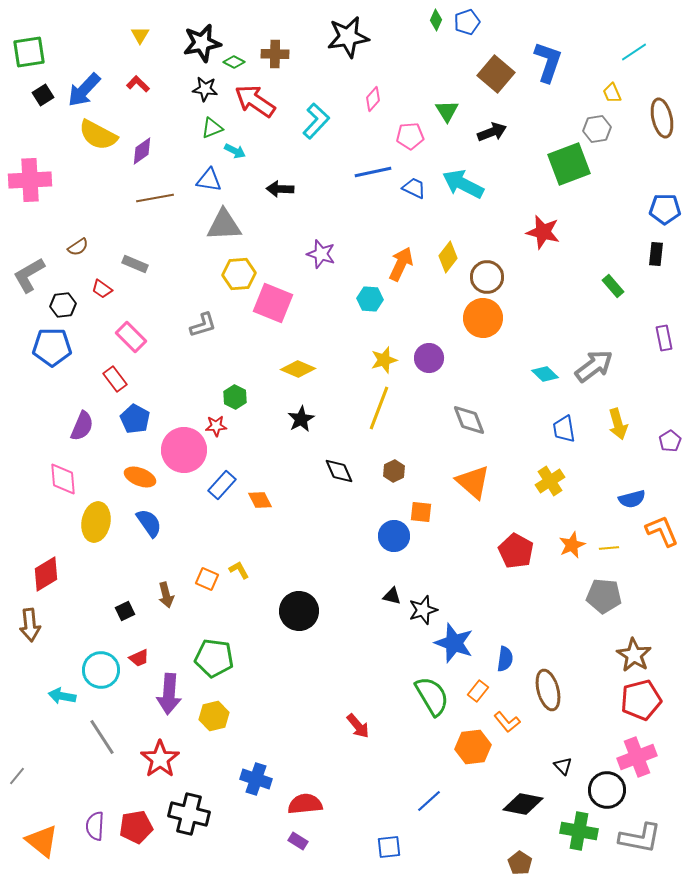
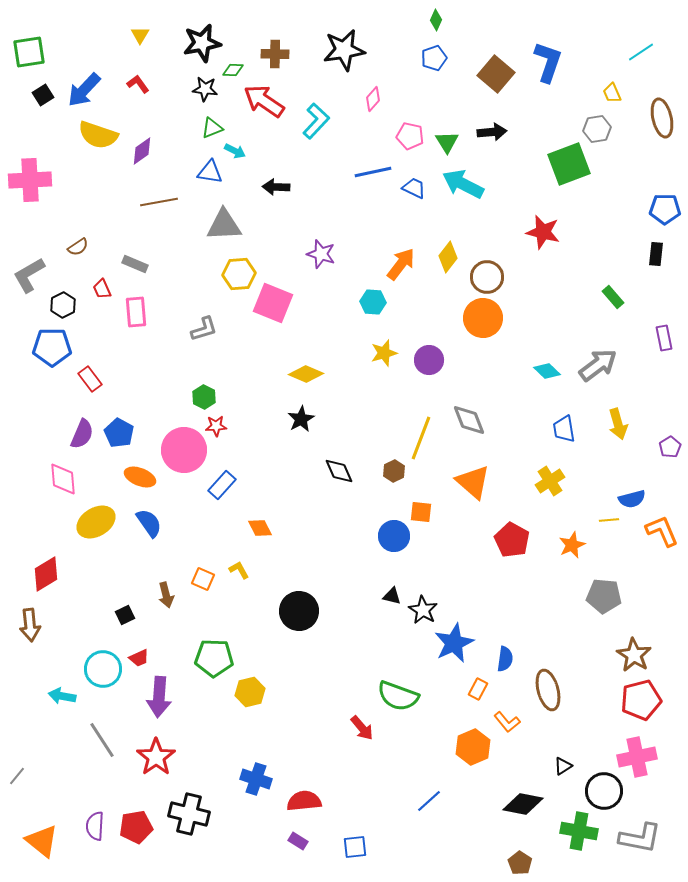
blue pentagon at (467, 22): moved 33 px left, 36 px down
black star at (348, 37): moved 4 px left, 13 px down
cyan line at (634, 52): moved 7 px right
green diamond at (234, 62): moved 1 px left, 8 px down; rotated 25 degrees counterclockwise
red L-shape at (138, 84): rotated 10 degrees clockwise
red arrow at (255, 101): moved 9 px right
green triangle at (447, 111): moved 31 px down
black arrow at (492, 132): rotated 16 degrees clockwise
yellow semicircle at (98, 135): rotated 9 degrees counterclockwise
pink pentagon at (410, 136): rotated 16 degrees clockwise
blue triangle at (209, 180): moved 1 px right, 8 px up
black arrow at (280, 189): moved 4 px left, 2 px up
brown line at (155, 198): moved 4 px right, 4 px down
orange arrow at (401, 264): rotated 12 degrees clockwise
green rectangle at (613, 286): moved 11 px down
red trapezoid at (102, 289): rotated 30 degrees clockwise
cyan hexagon at (370, 299): moved 3 px right, 3 px down
black hexagon at (63, 305): rotated 20 degrees counterclockwise
gray L-shape at (203, 325): moved 1 px right, 4 px down
pink rectangle at (131, 337): moved 5 px right, 25 px up; rotated 40 degrees clockwise
purple circle at (429, 358): moved 2 px down
yellow star at (384, 360): moved 7 px up
gray arrow at (594, 366): moved 4 px right, 1 px up
yellow diamond at (298, 369): moved 8 px right, 5 px down
cyan diamond at (545, 374): moved 2 px right, 3 px up
red rectangle at (115, 379): moved 25 px left
green hexagon at (235, 397): moved 31 px left
yellow line at (379, 408): moved 42 px right, 30 px down
blue pentagon at (135, 419): moved 16 px left, 14 px down
purple semicircle at (82, 426): moved 8 px down
purple pentagon at (670, 441): moved 6 px down
orange diamond at (260, 500): moved 28 px down
yellow ellipse at (96, 522): rotated 48 degrees clockwise
yellow line at (609, 548): moved 28 px up
red pentagon at (516, 551): moved 4 px left, 11 px up
orange square at (207, 579): moved 4 px left
black star at (423, 610): rotated 24 degrees counterclockwise
black square at (125, 611): moved 4 px down
blue star at (454, 643): rotated 27 degrees clockwise
green pentagon at (214, 658): rotated 6 degrees counterclockwise
cyan circle at (101, 670): moved 2 px right, 1 px up
orange rectangle at (478, 691): moved 2 px up; rotated 10 degrees counterclockwise
purple arrow at (169, 694): moved 10 px left, 3 px down
green semicircle at (432, 696): moved 34 px left; rotated 141 degrees clockwise
yellow hexagon at (214, 716): moved 36 px right, 24 px up
red arrow at (358, 726): moved 4 px right, 2 px down
gray line at (102, 737): moved 3 px down
orange hexagon at (473, 747): rotated 16 degrees counterclockwise
pink cross at (637, 757): rotated 9 degrees clockwise
red star at (160, 759): moved 4 px left, 2 px up
black triangle at (563, 766): rotated 42 degrees clockwise
black circle at (607, 790): moved 3 px left, 1 px down
red semicircle at (305, 804): moved 1 px left, 3 px up
blue square at (389, 847): moved 34 px left
